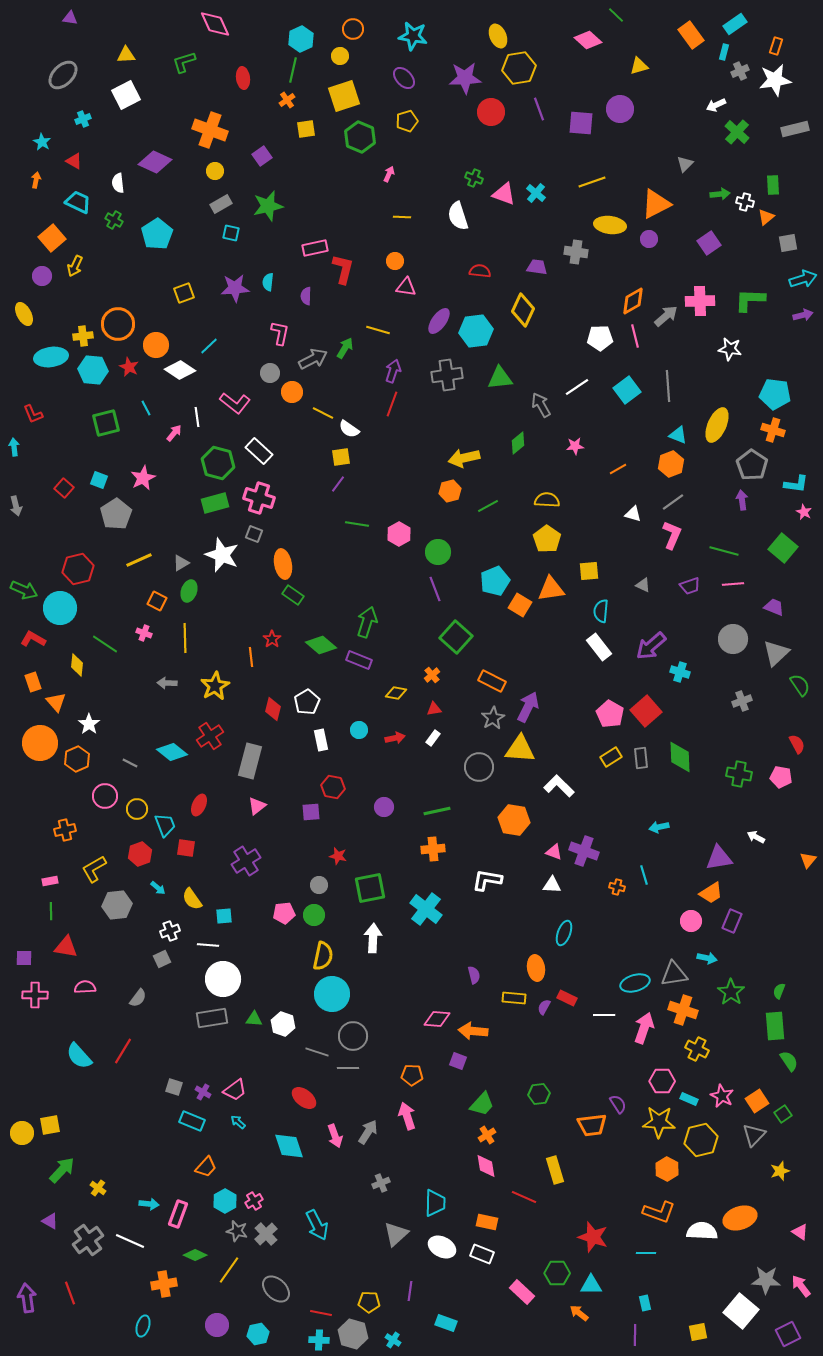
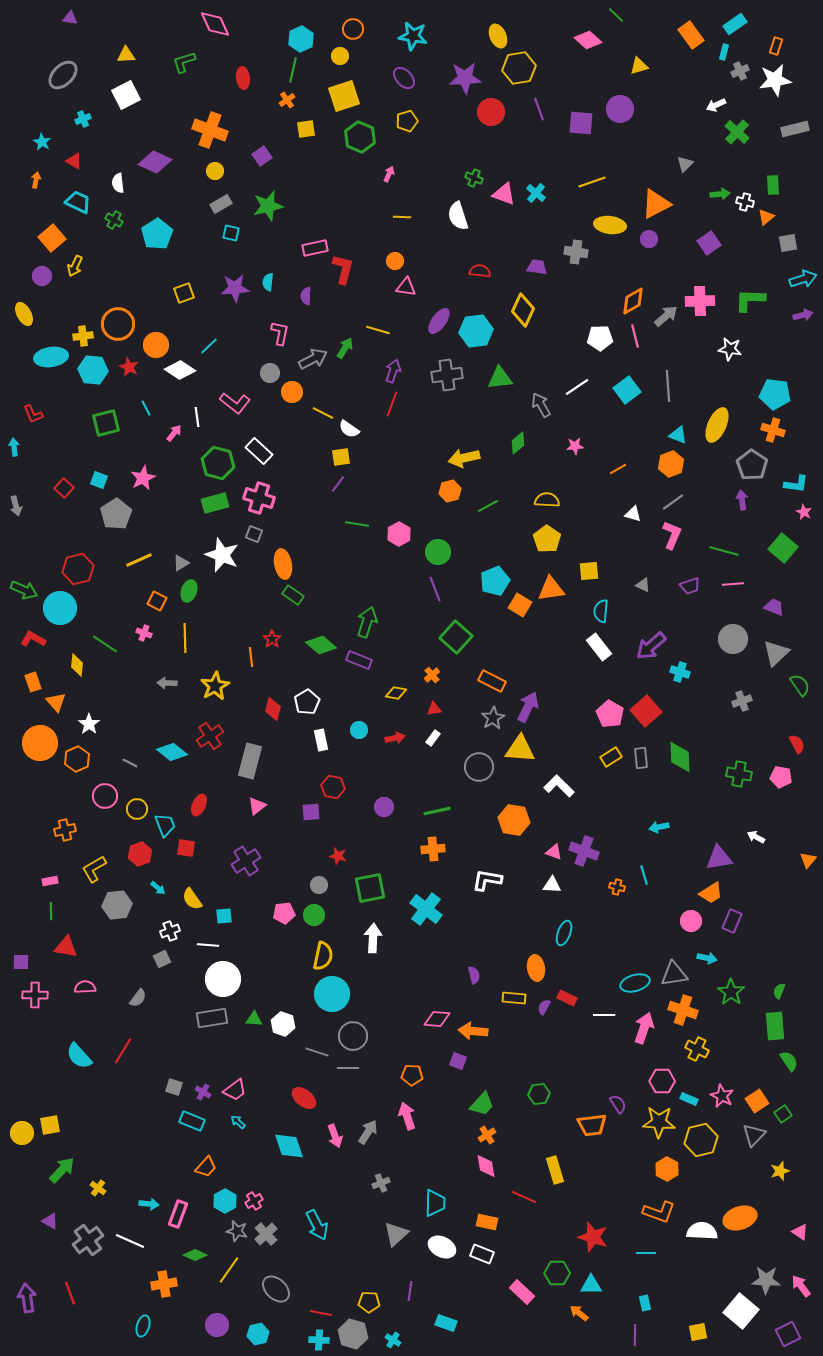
purple square at (24, 958): moved 3 px left, 4 px down
